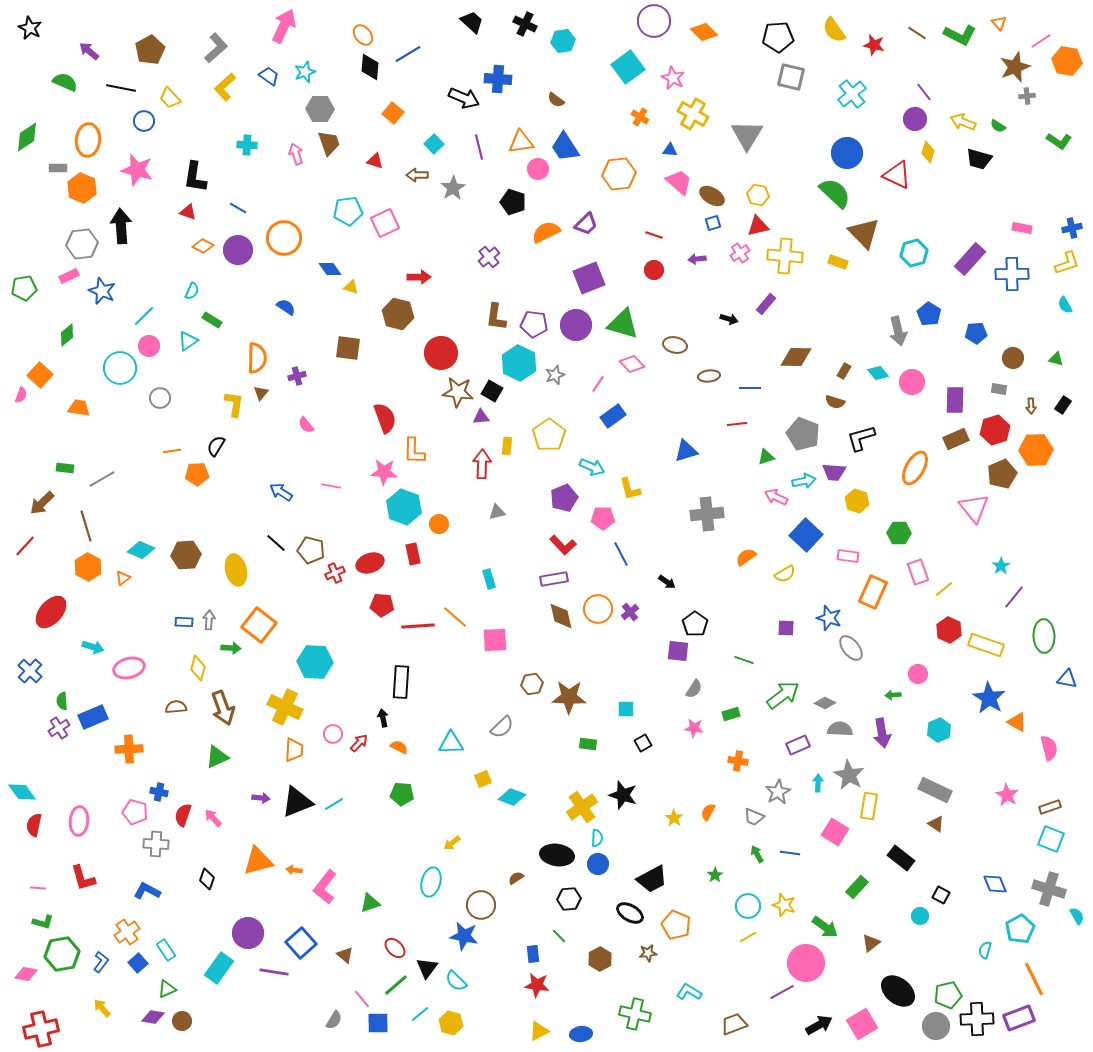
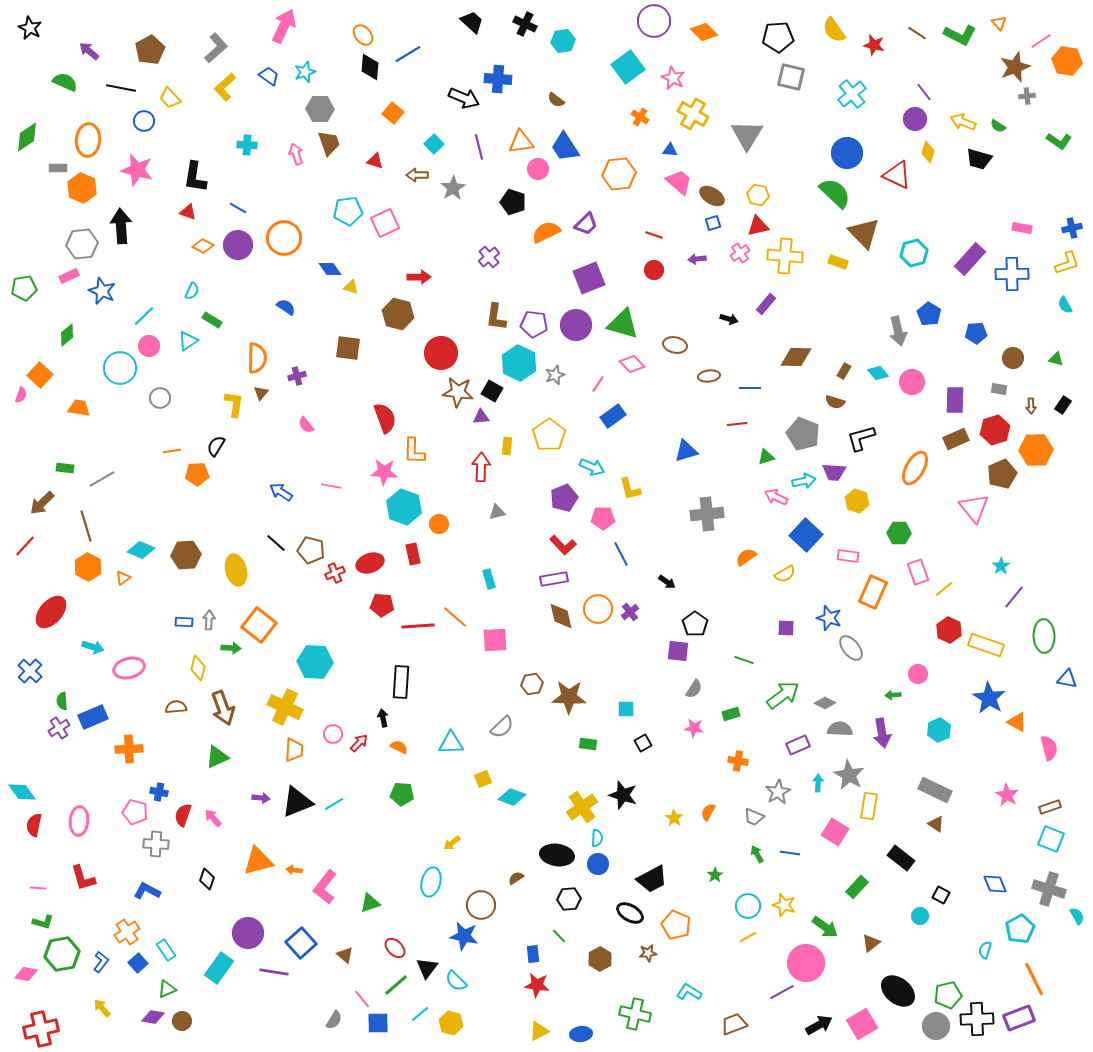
purple circle at (238, 250): moved 5 px up
red arrow at (482, 464): moved 1 px left, 3 px down
